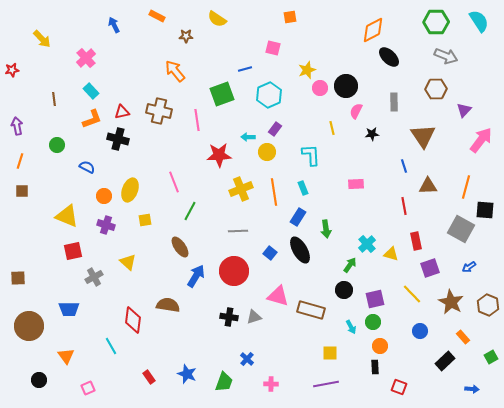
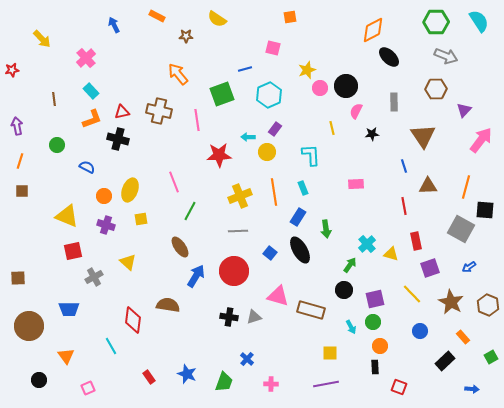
orange arrow at (175, 71): moved 3 px right, 3 px down
yellow cross at (241, 189): moved 1 px left, 7 px down
yellow square at (145, 220): moved 4 px left, 1 px up
